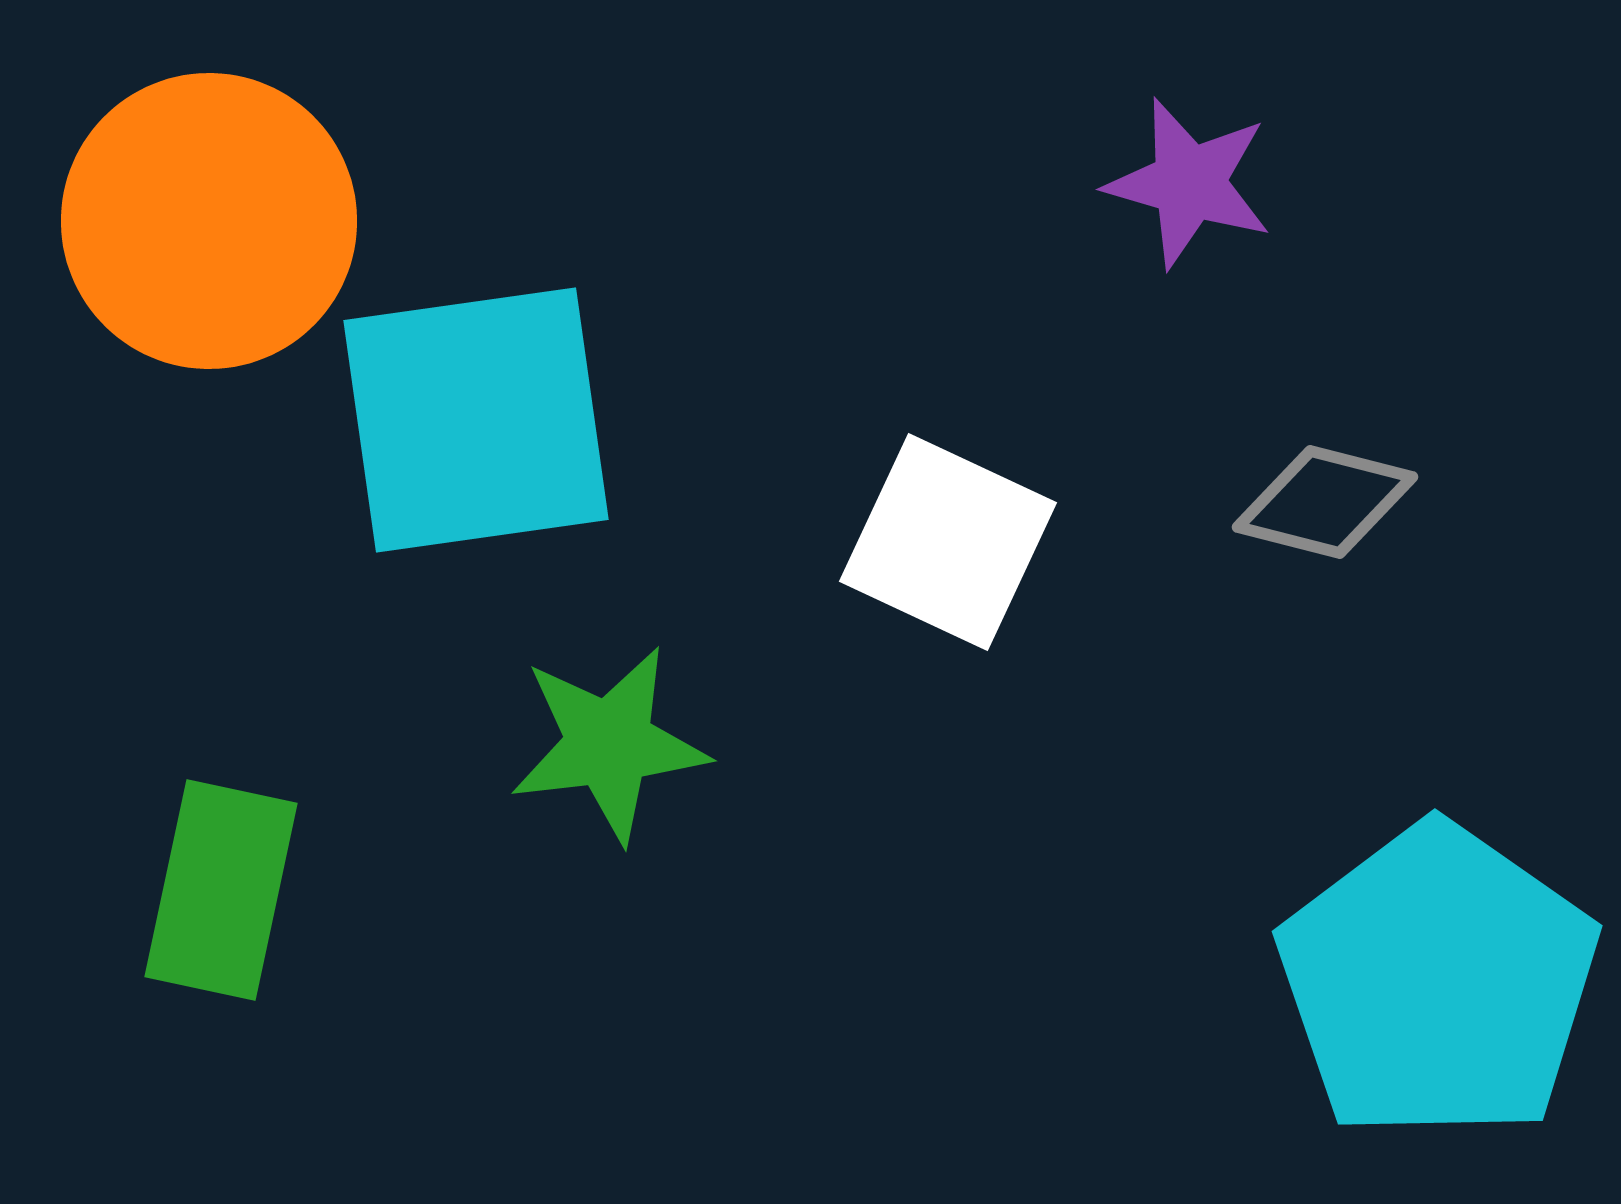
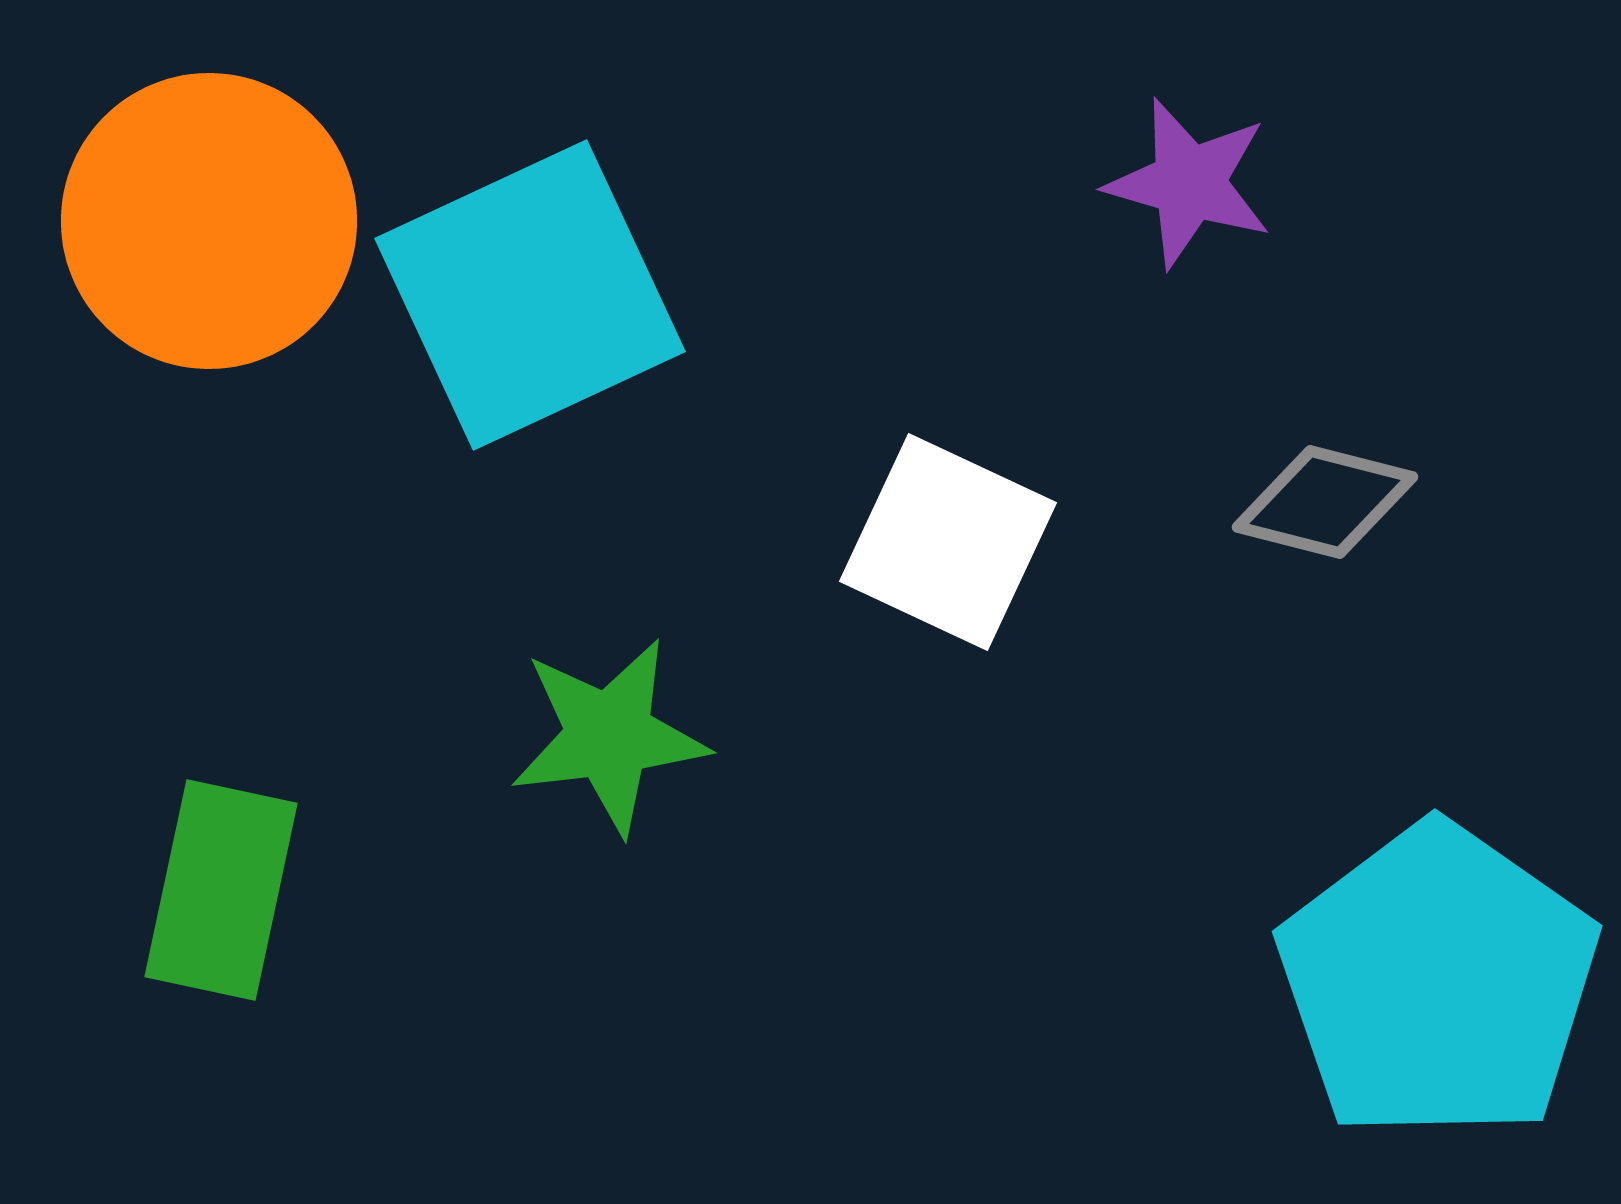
cyan square: moved 54 px right, 125 px up; rotated 17 degrees counterclockwise
green star: moved 8 px up
